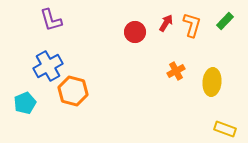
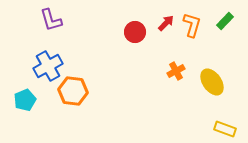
red arrow: rotated 12 degrees clockwise
yellow ellipse: rotated 40 degrees counterclockwise
orange hexagon: rotated 8 degrees counterclockwise
cyan pentagon: moved 3 px up
